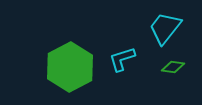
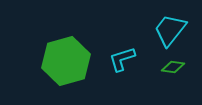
cyan trapezoid: moved 5 px right, 2 px down
green hexagon: moved 4 px left, 6 px up; rotated 12 degrees clockwise
